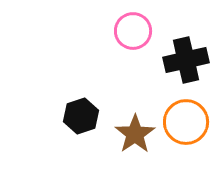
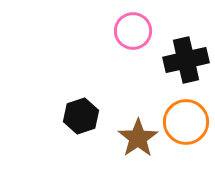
brown star: moved 3 px right, 4 px down
